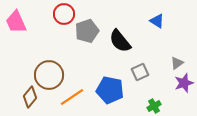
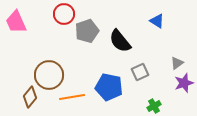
blue pentagon: moved 1 px left, 3 px up
orange line: rotated 25 degrees clockwise
